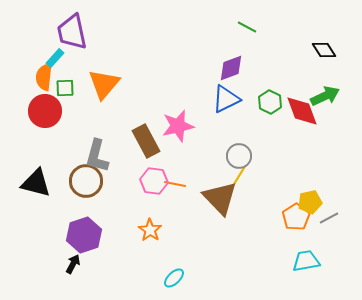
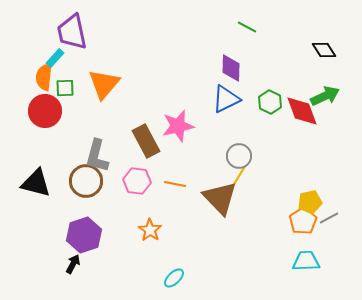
purple diamond: rotated 68 degrees counterclockwise
pink hexagon: moved 17 px left
orange pentagon: moved 7 px right, 4 px down
cyan trapezoid: rotated 8 degrees clockwise
